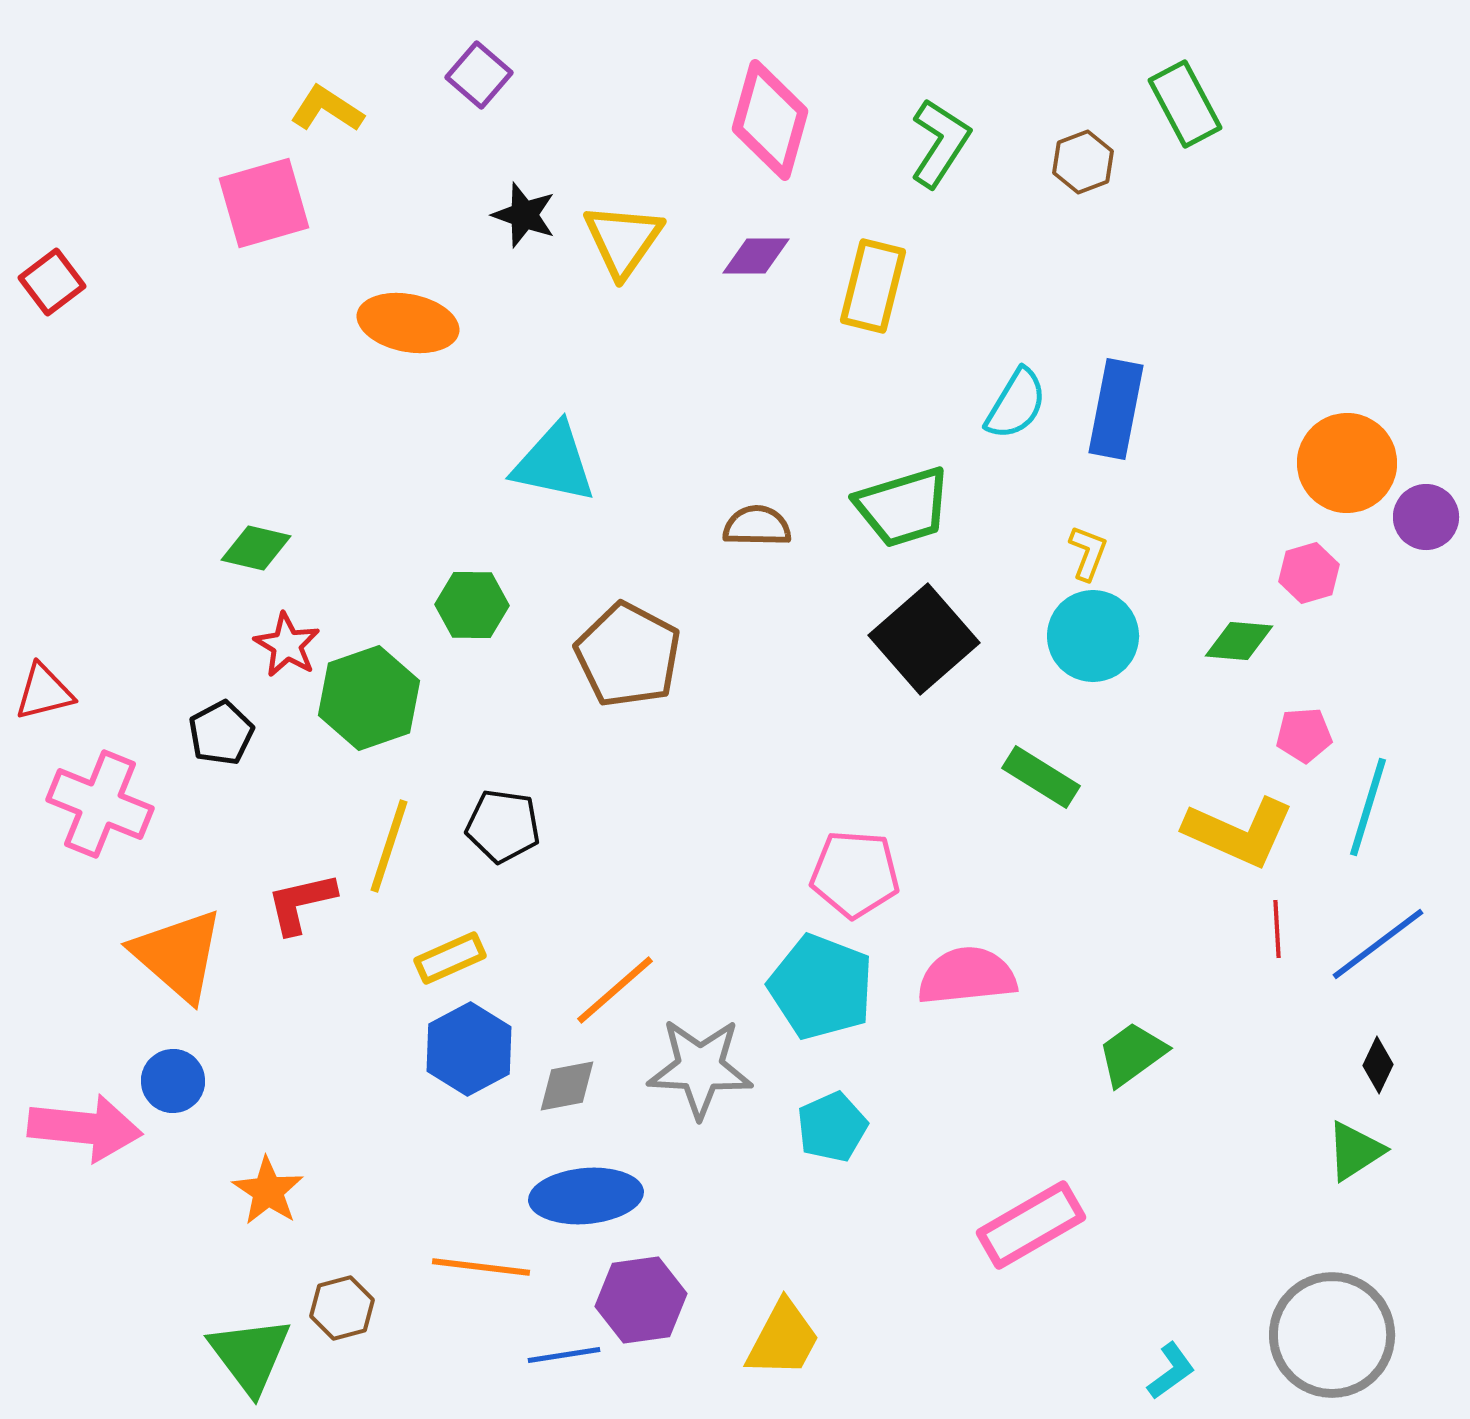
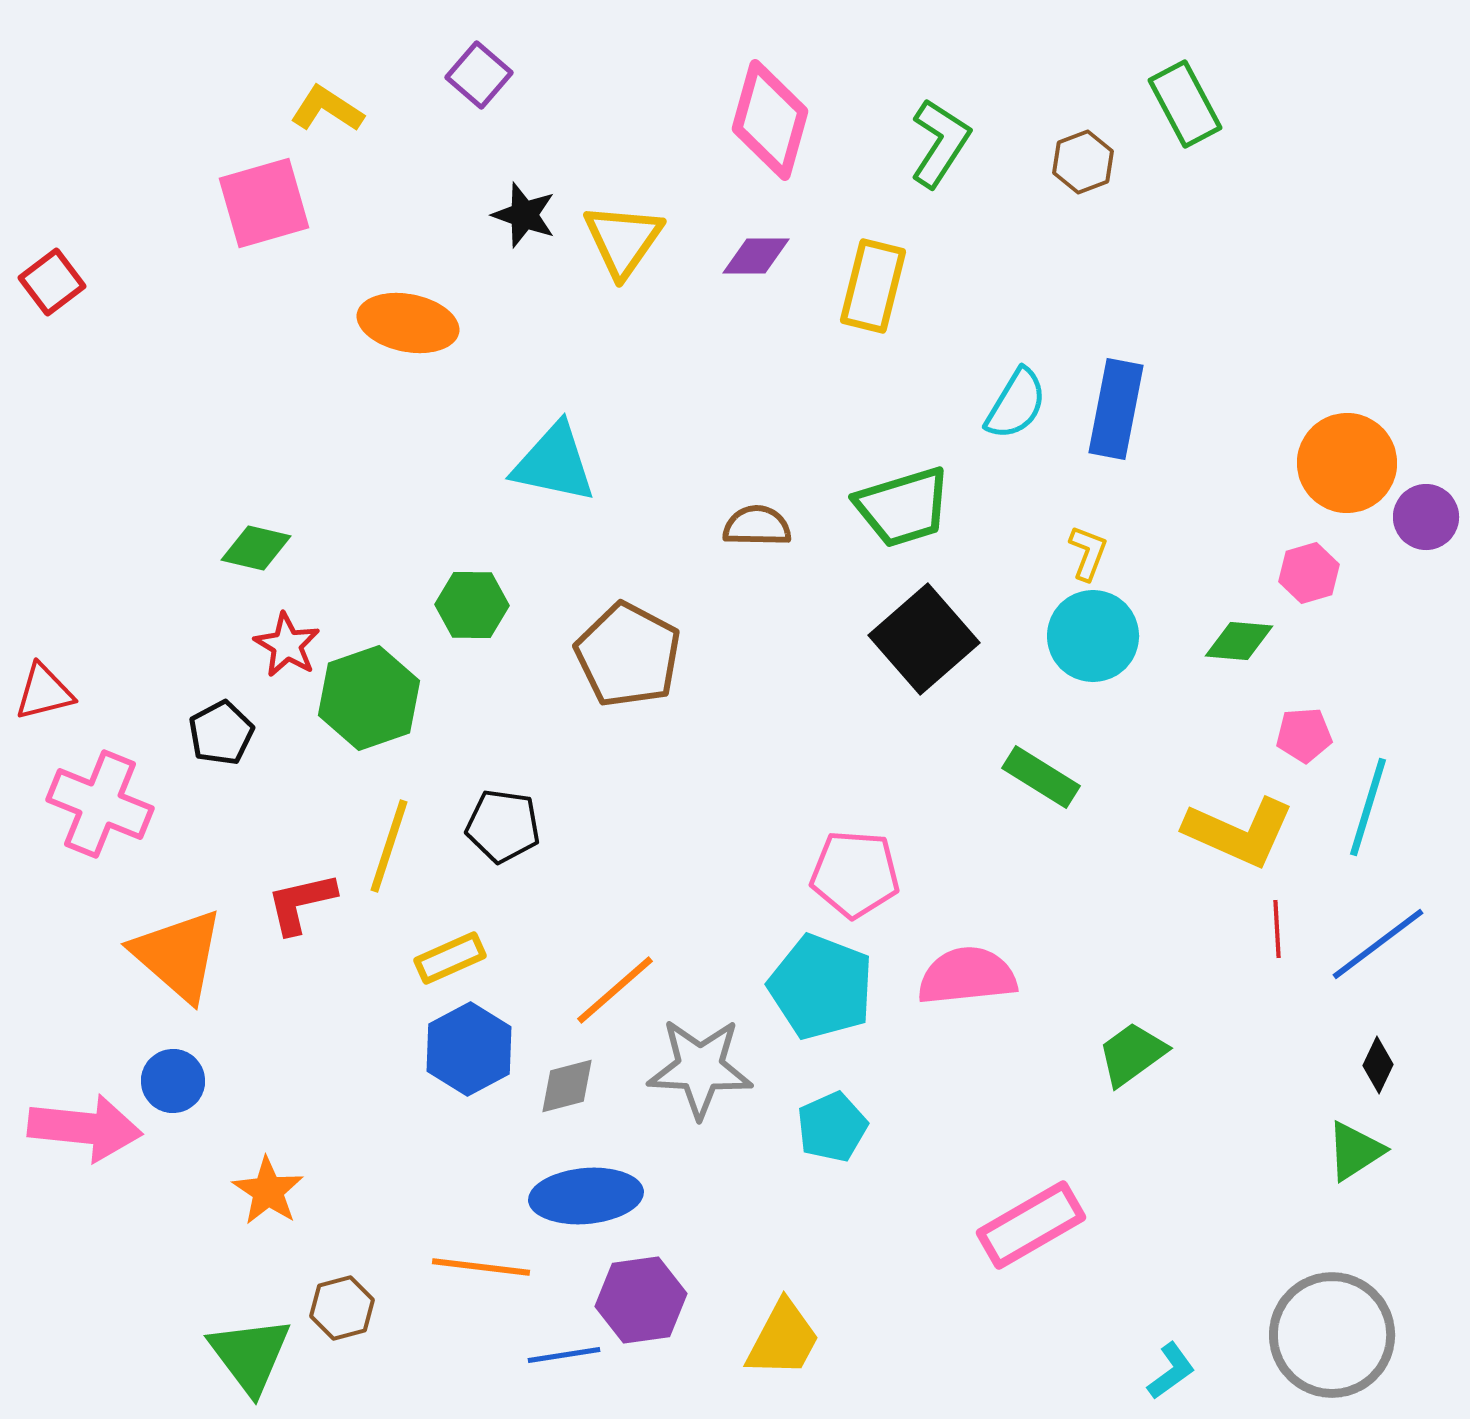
gray diamond at (567, 1086): rotated 4 degrees counterclockwise
